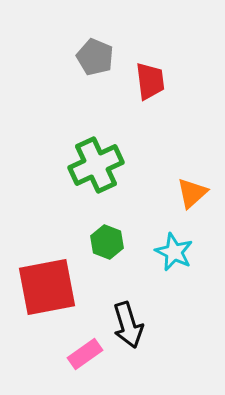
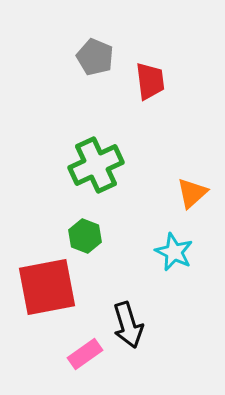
green hexagon: moved 22 px left, 6 px up
